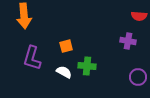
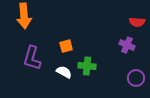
red semicircle: moved 2 px left, 6 px down
purple cross: moved 1 px left, 4 px down; rotated 14 degrees clockwise
purple circle: moved 2 px left, 1 px down
